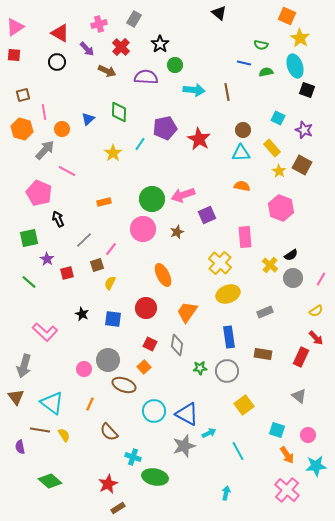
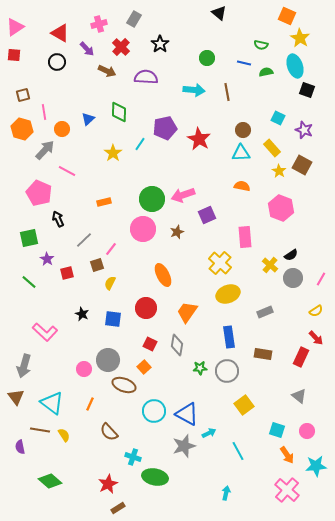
green circle at (175, 65): moved 32 px right, 7 px up
pink circle at (308, 435): moved 1 px left, 4 px up
